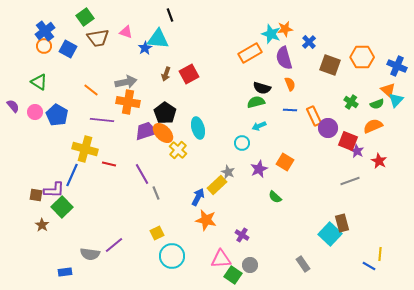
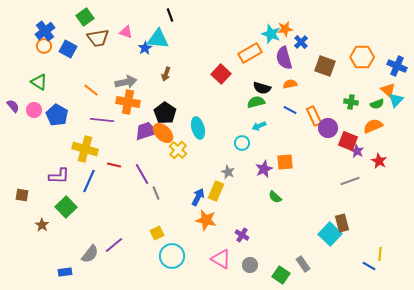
blue cross at (309, 42): moved 8 px left
brown square at (330, 65): moved 5 px left, 1 px down
red square at (189, 74): moved 32 px right; rotated 18 degrees counterclockwise
orange semicircle at (290, 84): rotated 80 degrees counterclockwise
green cross at (351, 102): rotated 24 degrees counterclockwise
blue line at (290, 110): rotated 24 degrees clockwise
pink circle at (35, 112): moved 1 px left, 2 px up
orange square at (285, 162): rotated 36 degrees counterclockwise
red line at (109, 164): moved 5 px right, 1 px down
purple star at (259, 169): moved 5 px right
blue line at (72, 175): moved 17 px right, 6 px down
yellow rectangle at (217, 185): moved 1 px left, 6 px down; rotated 24 degrees counterclockwise
purple L-shape at (54, 190): moved 5 px right, 14 px up
brown square at (36, 195): moved 14 px left
green square at (62, 207): moved 4 px right
gray semicircle at (90, 254): rotated 60 degrees counterclockwise
pink triangle at (221, 259): rotated 35 degrees clockwise
green square at (233, 275): moved 48 px right
